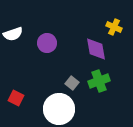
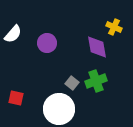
white semicircle: rotated 30 degrees counterclockwise
purple diamond: moved 1 px right, 2 px up
green cross: moved 3 px left
red square: rotated 14 degrees counterclockwise
